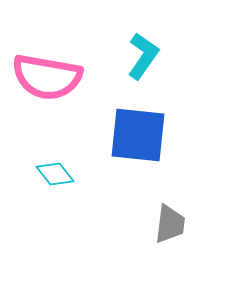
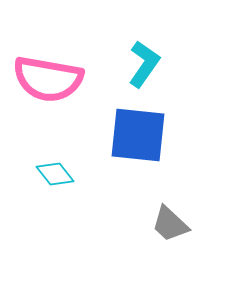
cyan L-shape: moved 1 px right, 8 px down
pink semicircle: moved 1 px right, 2 px down
gray trapezoid: rotated 126 degrees clockwise
